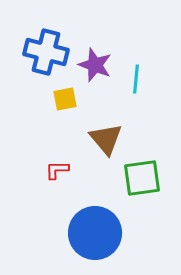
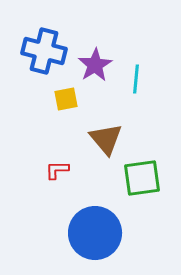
blue cross: moved 2 px left, 1 px up
purple star: rotated 20 degrees clockwise
yellow square: moved 1 px right
